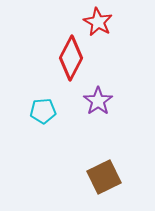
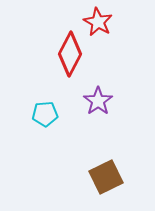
red diamond: moved 1 px left, 4 px up
cyan pentagon: moved 2 px right, 3 px down
brown square: moved 2 px right
